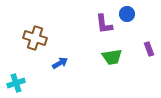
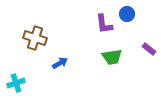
purple rectangle: rotated 32 degrees counterclockwise
